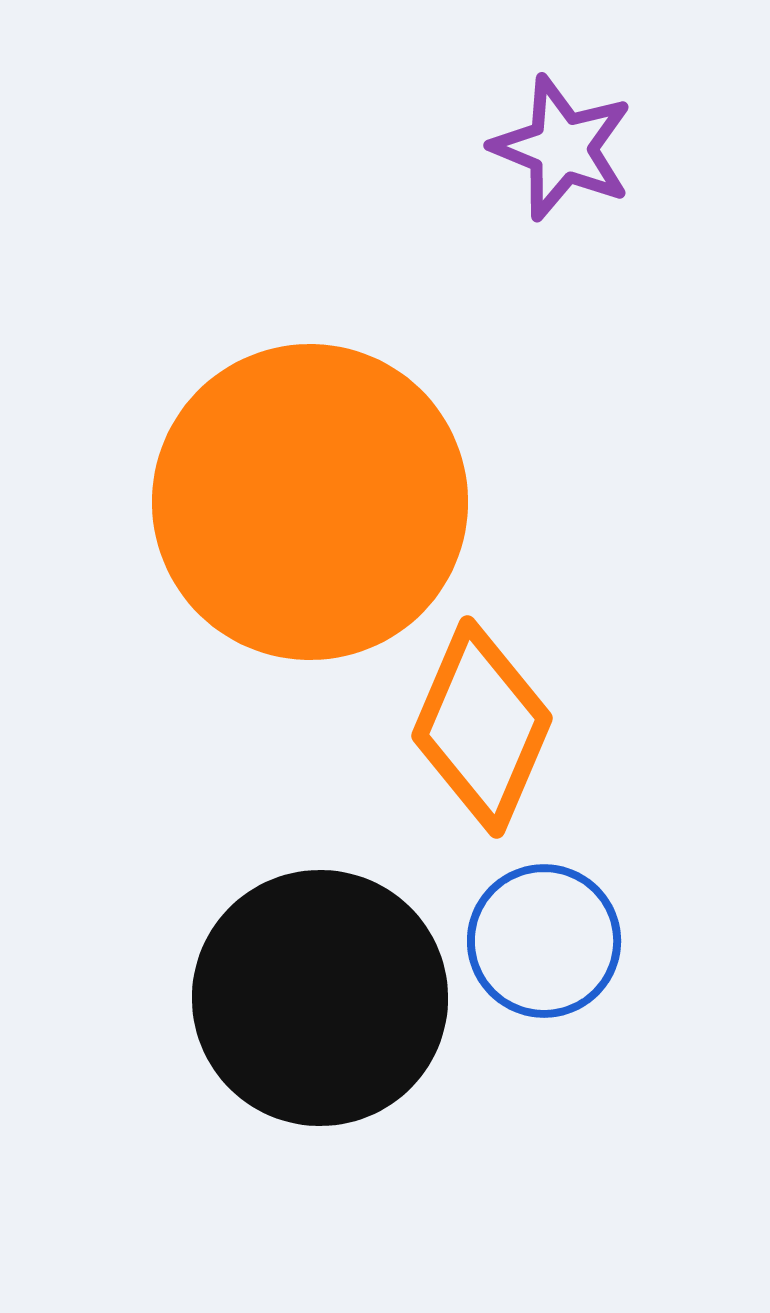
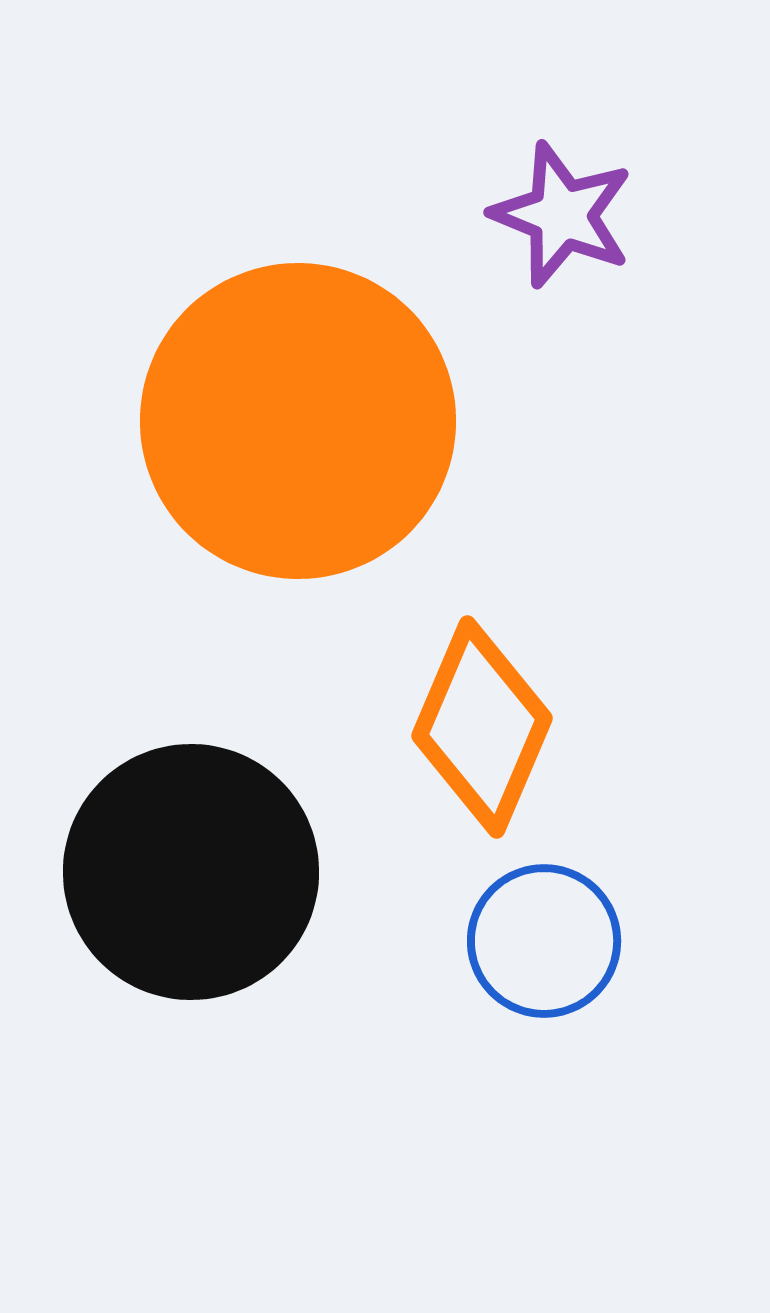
purple star: moved 67 px down
orange circle: moved 12 px left, 81 px up
black circle: moved 129 px left, 126 px up
